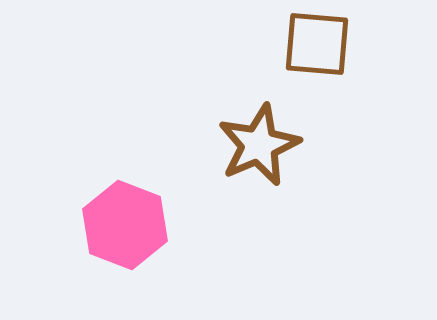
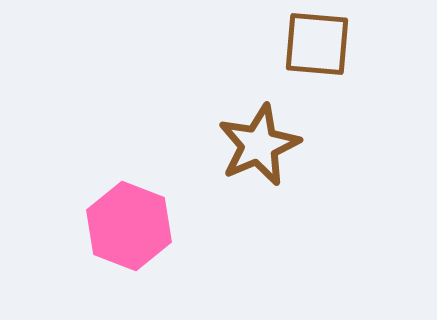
pink hexagon: moved 4 px right, 1 px down
